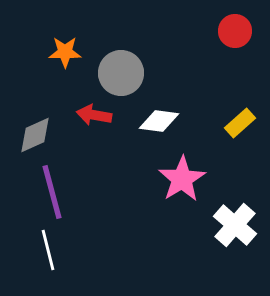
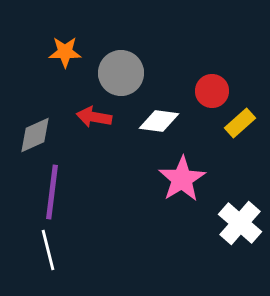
red circle: moved 23 px left, 60 px down
red arrow: moved 2 px down
purple line: rotated 22 degrees clockwise
white cross: moved 5 px right, 2 px up
